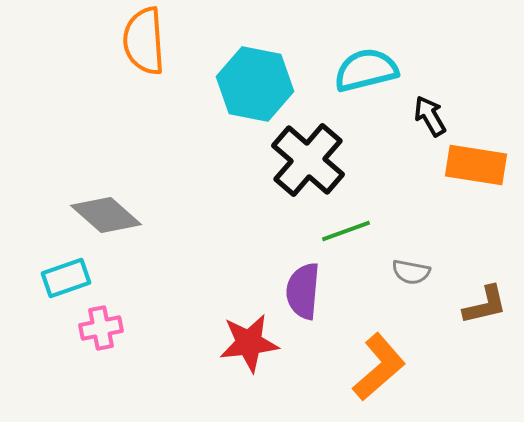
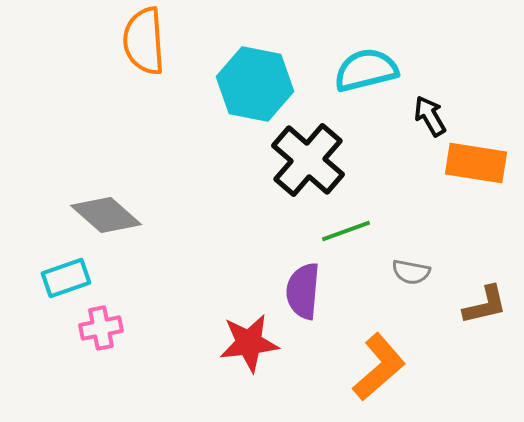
orange rectangle: moved 2 px up
